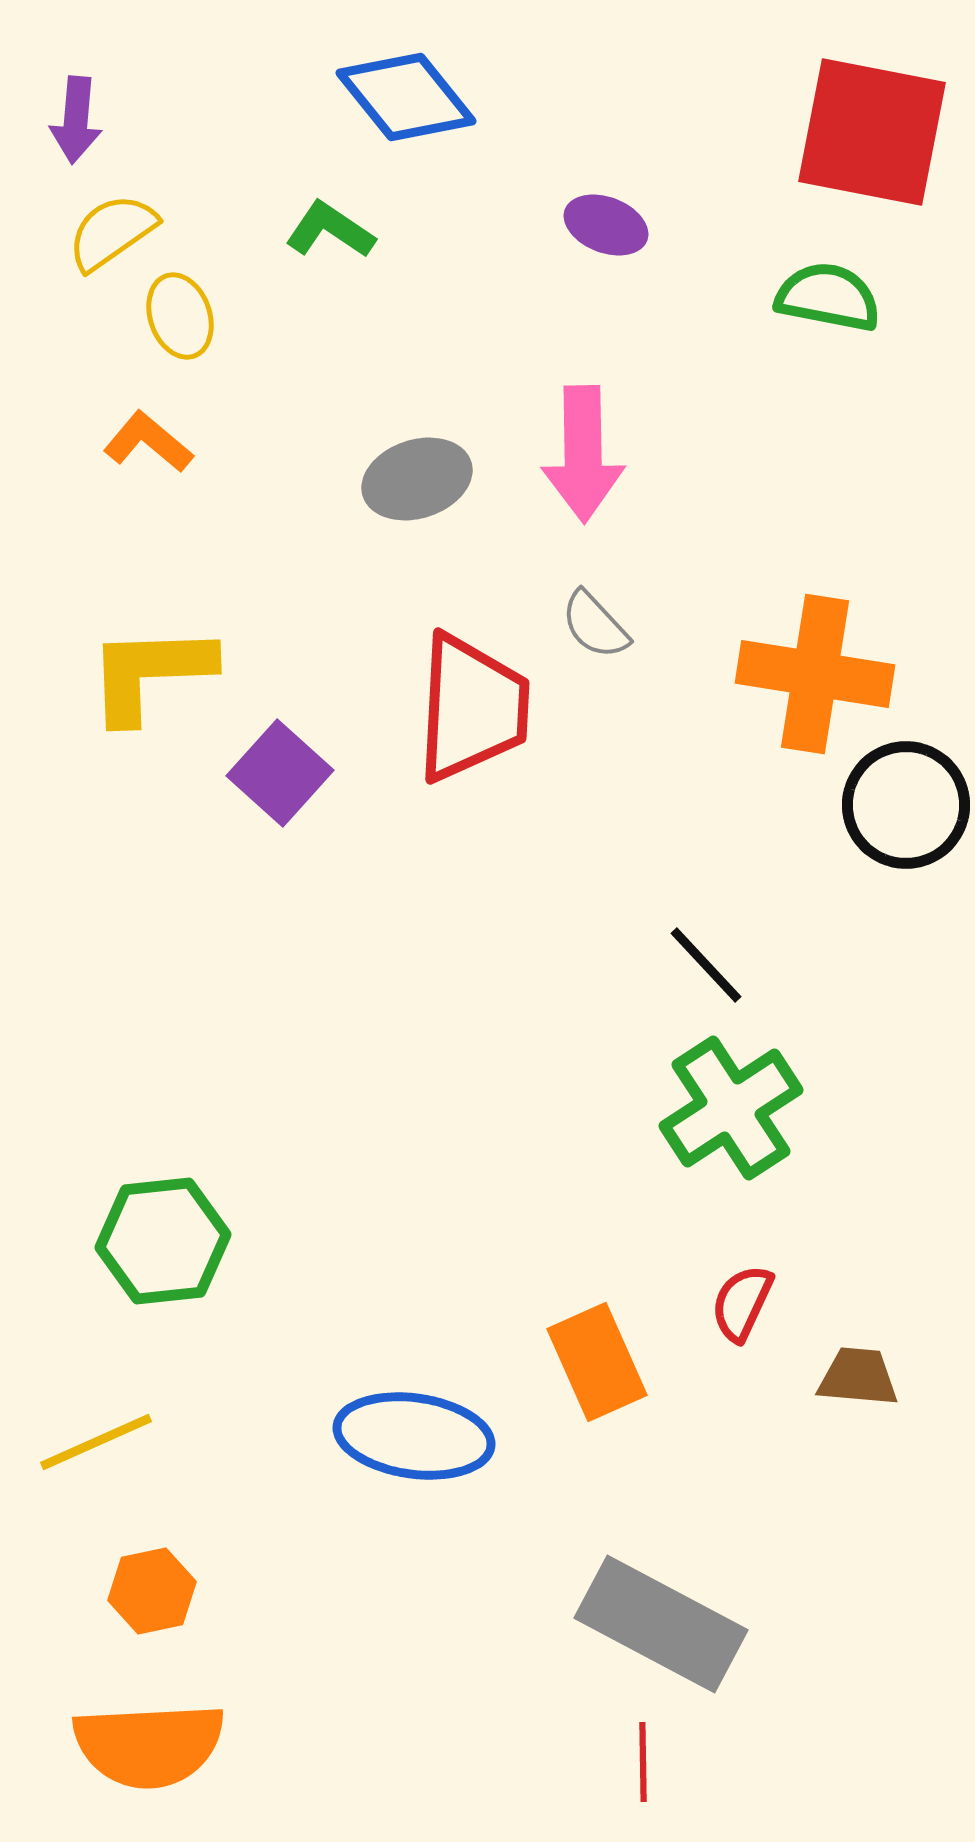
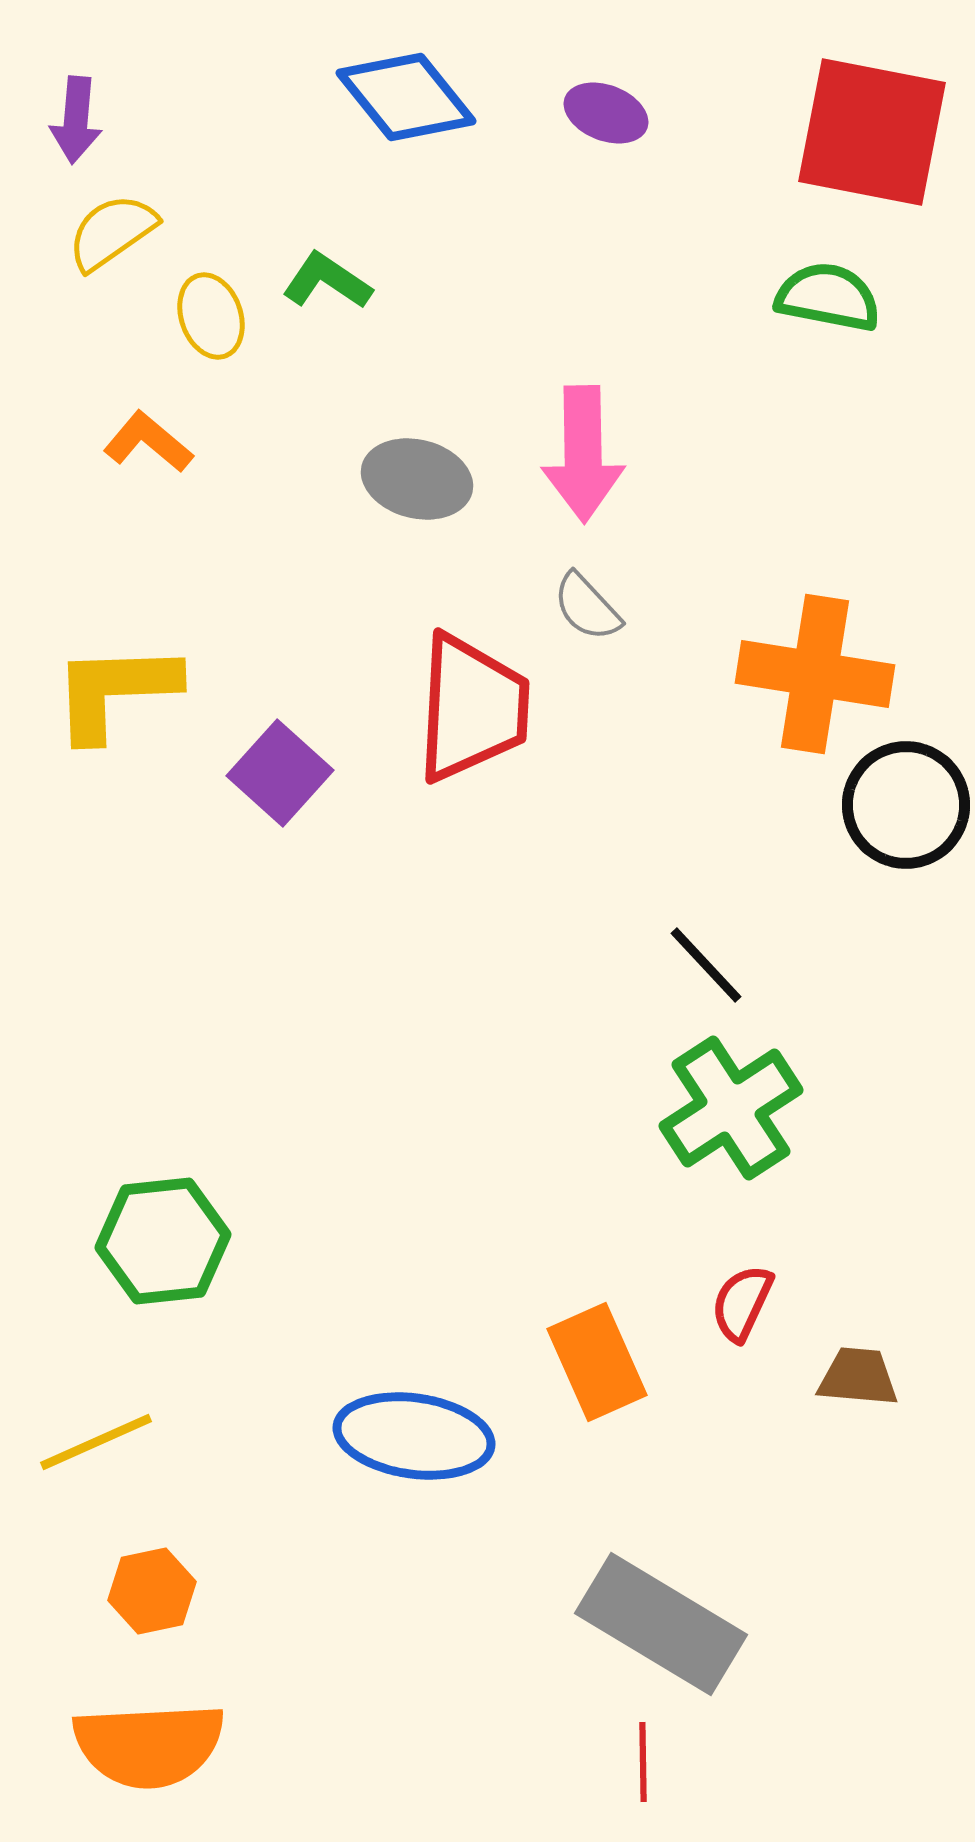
purple ellipse: moved 112 px up
green L-shape: moved 3 px left, 51 px down
yellow ellipse: moved 31 px right
gray ellipse: rotated 32 degrees clockwise
gray semicircle: moved 8 px left, 18 px up
yellow L-shape: moved 35 px left, 18 px down
gray rectangle: rotated 3 degrees clockwise
